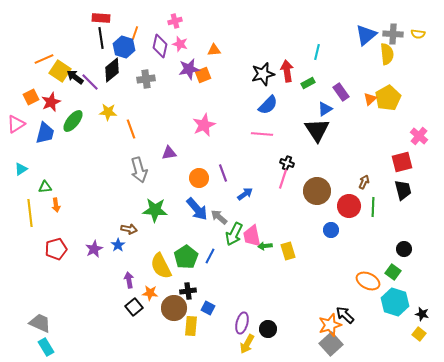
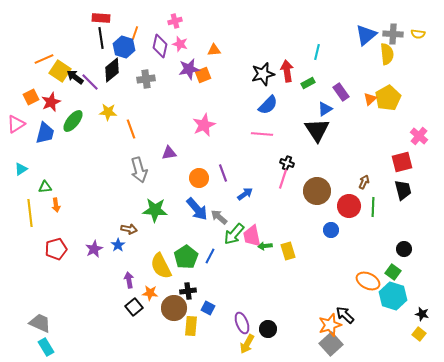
green arrow at (234, 234): rotated 15 degrees clockwise
cyan hexagon at (395, 302): moved 2 px left, 6 px up
purple ellipse at (242, 323): rotated 35 degrees counterclockwise
